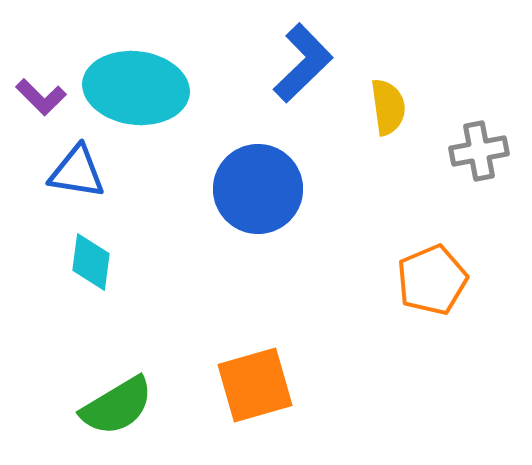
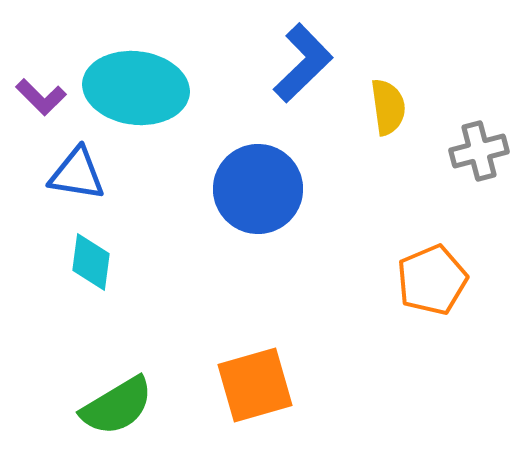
gray cross: rotated 4 degrees counterclockwise
blue triangle: moved 2 px down
